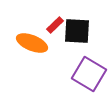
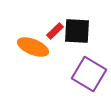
red rectangle: moved 6 px down
orange ellipse: moved 1 px right, 4 px down
